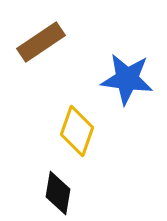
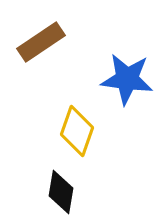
black diamond: moved 3 px right, 1 px up
